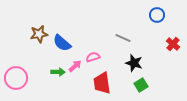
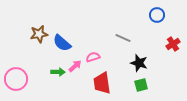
red cross: rotated 16 degrees clockwise
black star: moved 5 px right
pink circle: moved 1 px down
green square: rotated 16 degrees clockwise
